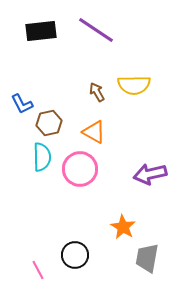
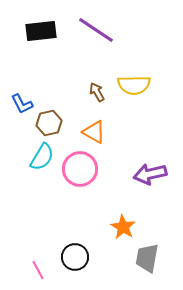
cyan semicircle: rotated 32 degrees clockwise
black circle: moved 2 px down
